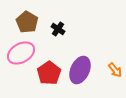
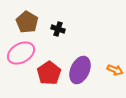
black cross: rotated 16 degrees counterclockwise
orange arrow: rotated 28 degrees counterclockwise
